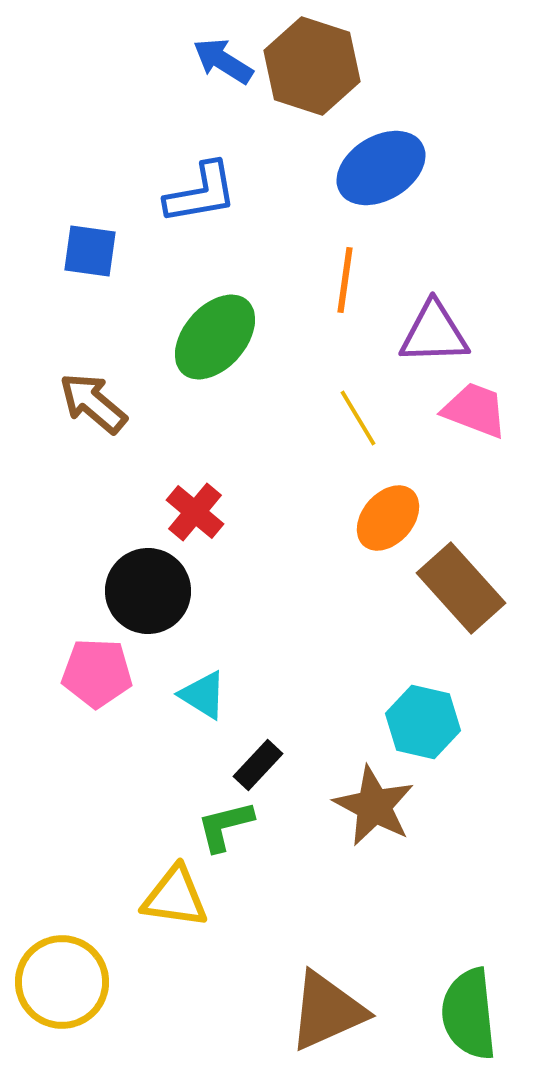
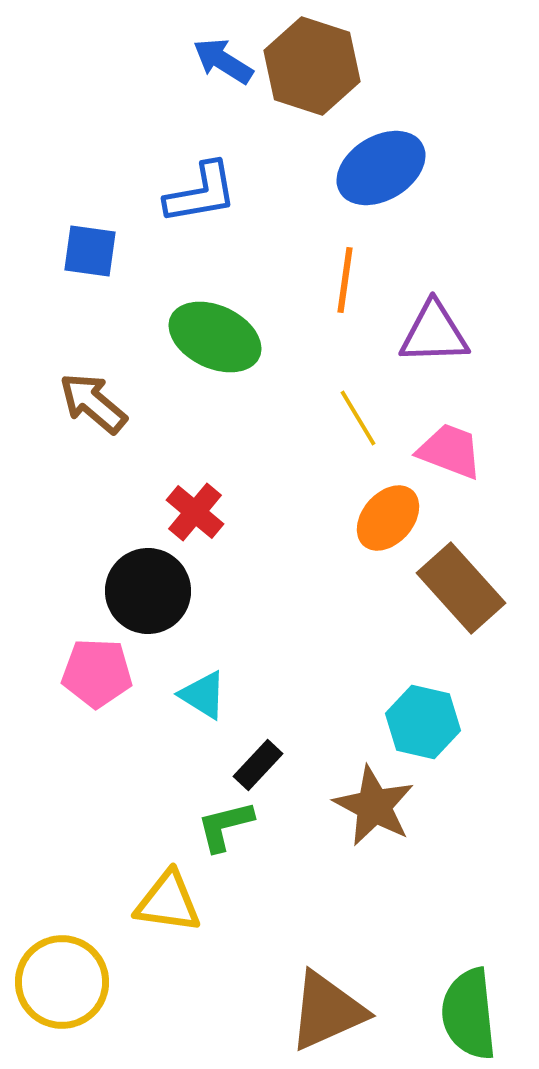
green ellipse: rotated 74 degrees clockwise
pink trapezoid: moved 25 px left, 41 px down
yellow triangle: moved 7 px left, 5 px down
